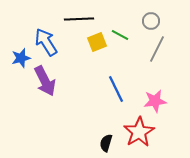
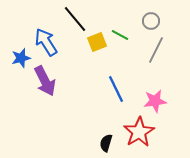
black line: moved 4 px left; rotated 52 degrees clockwise
gray line: moved 1 px left, 1 px down
